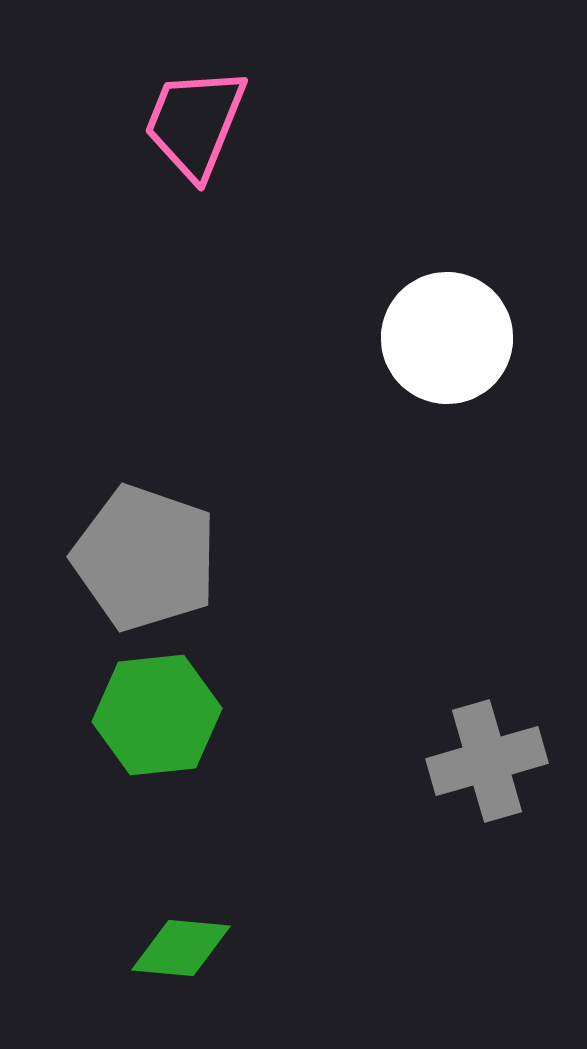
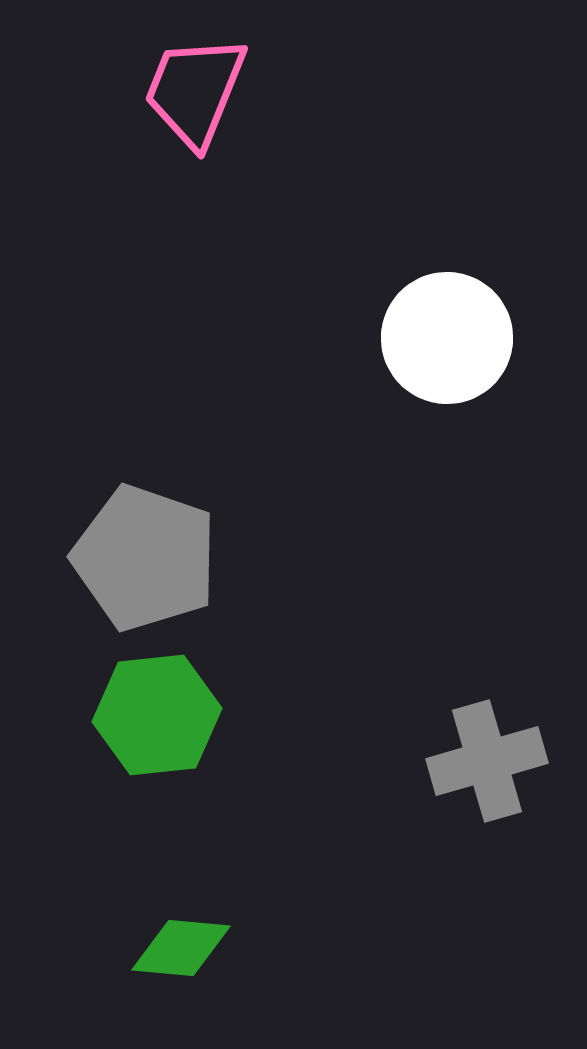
pink trapezoid: moved 32 px up
